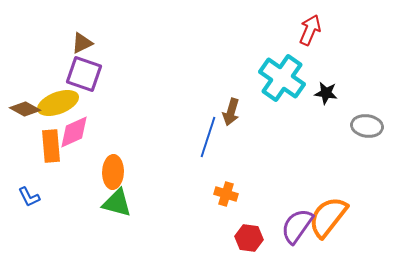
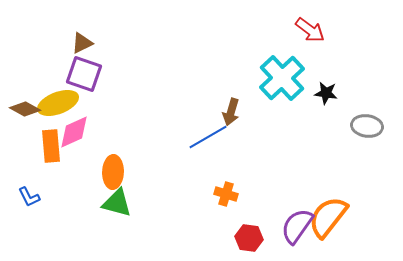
red arrow: rotated 104 degrees clockwise
cyan cross: rotated 12 degrees clockwise
blue line: rotated 42 degrees clockwise
